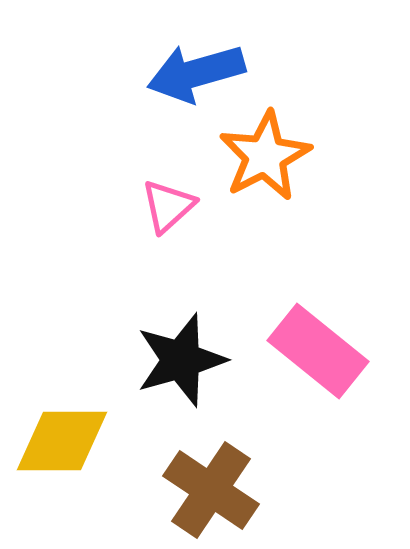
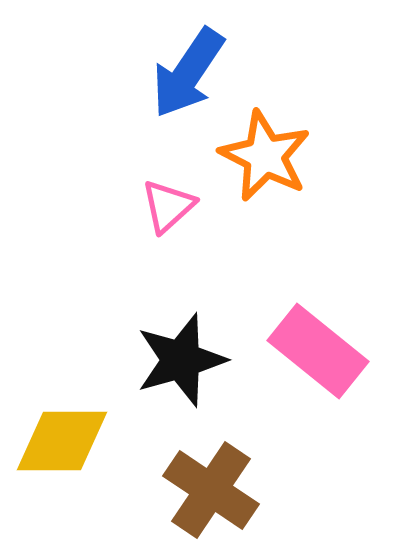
blue arrow: moved 8 px left; rotated 40 degrees counterclockwise
orange star: rotated 18 degrees counterclockwise
